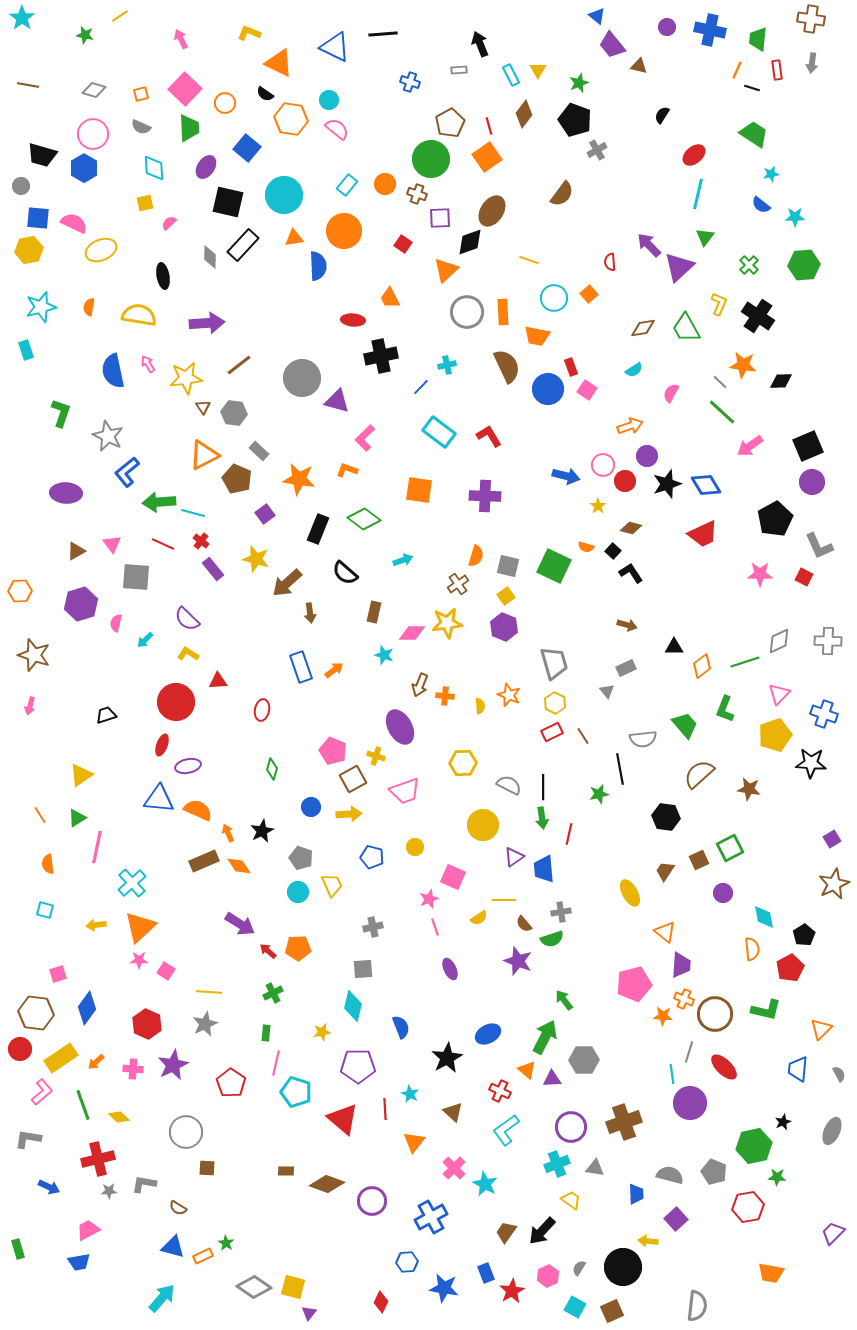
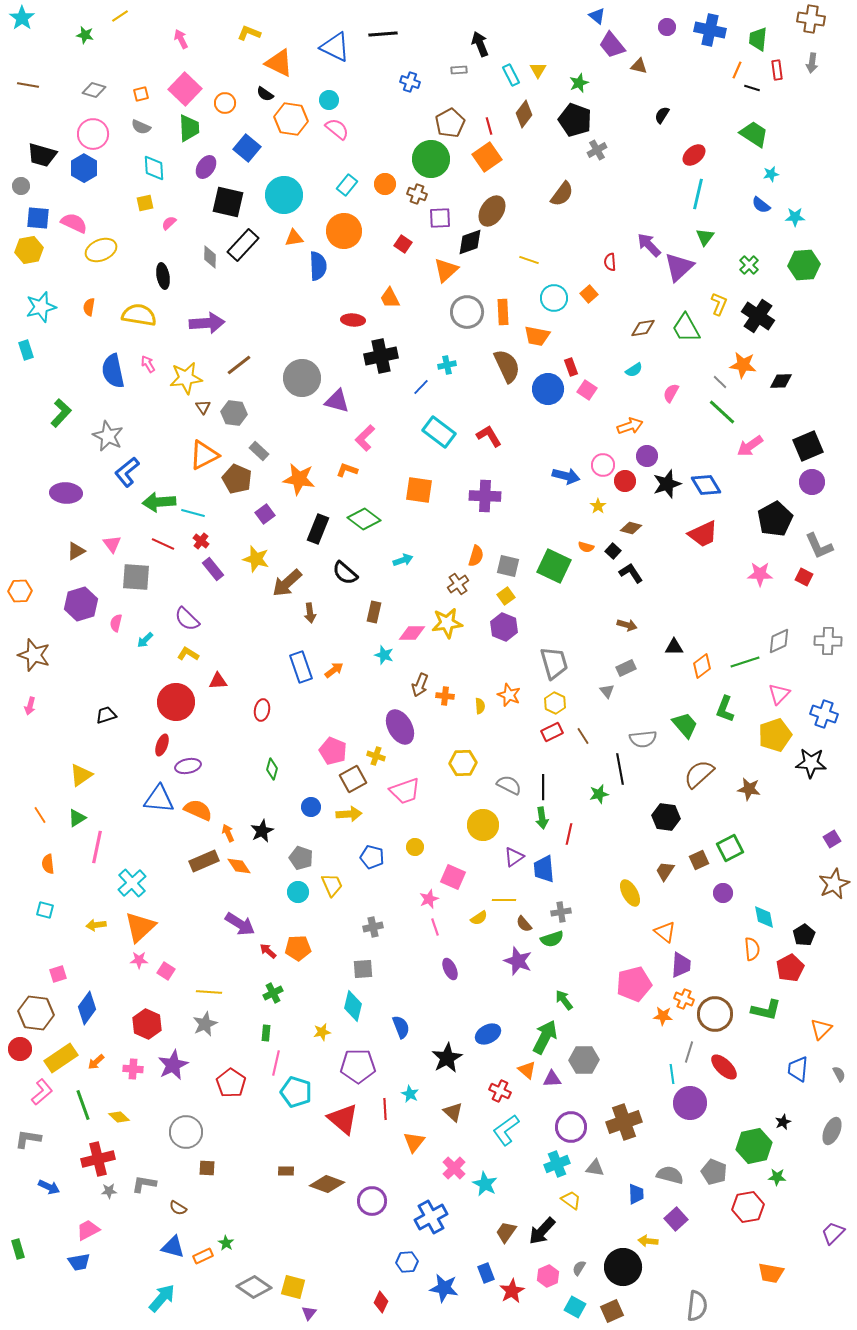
green L-shape at (61, 413): rotated 24 degrees clockwise
